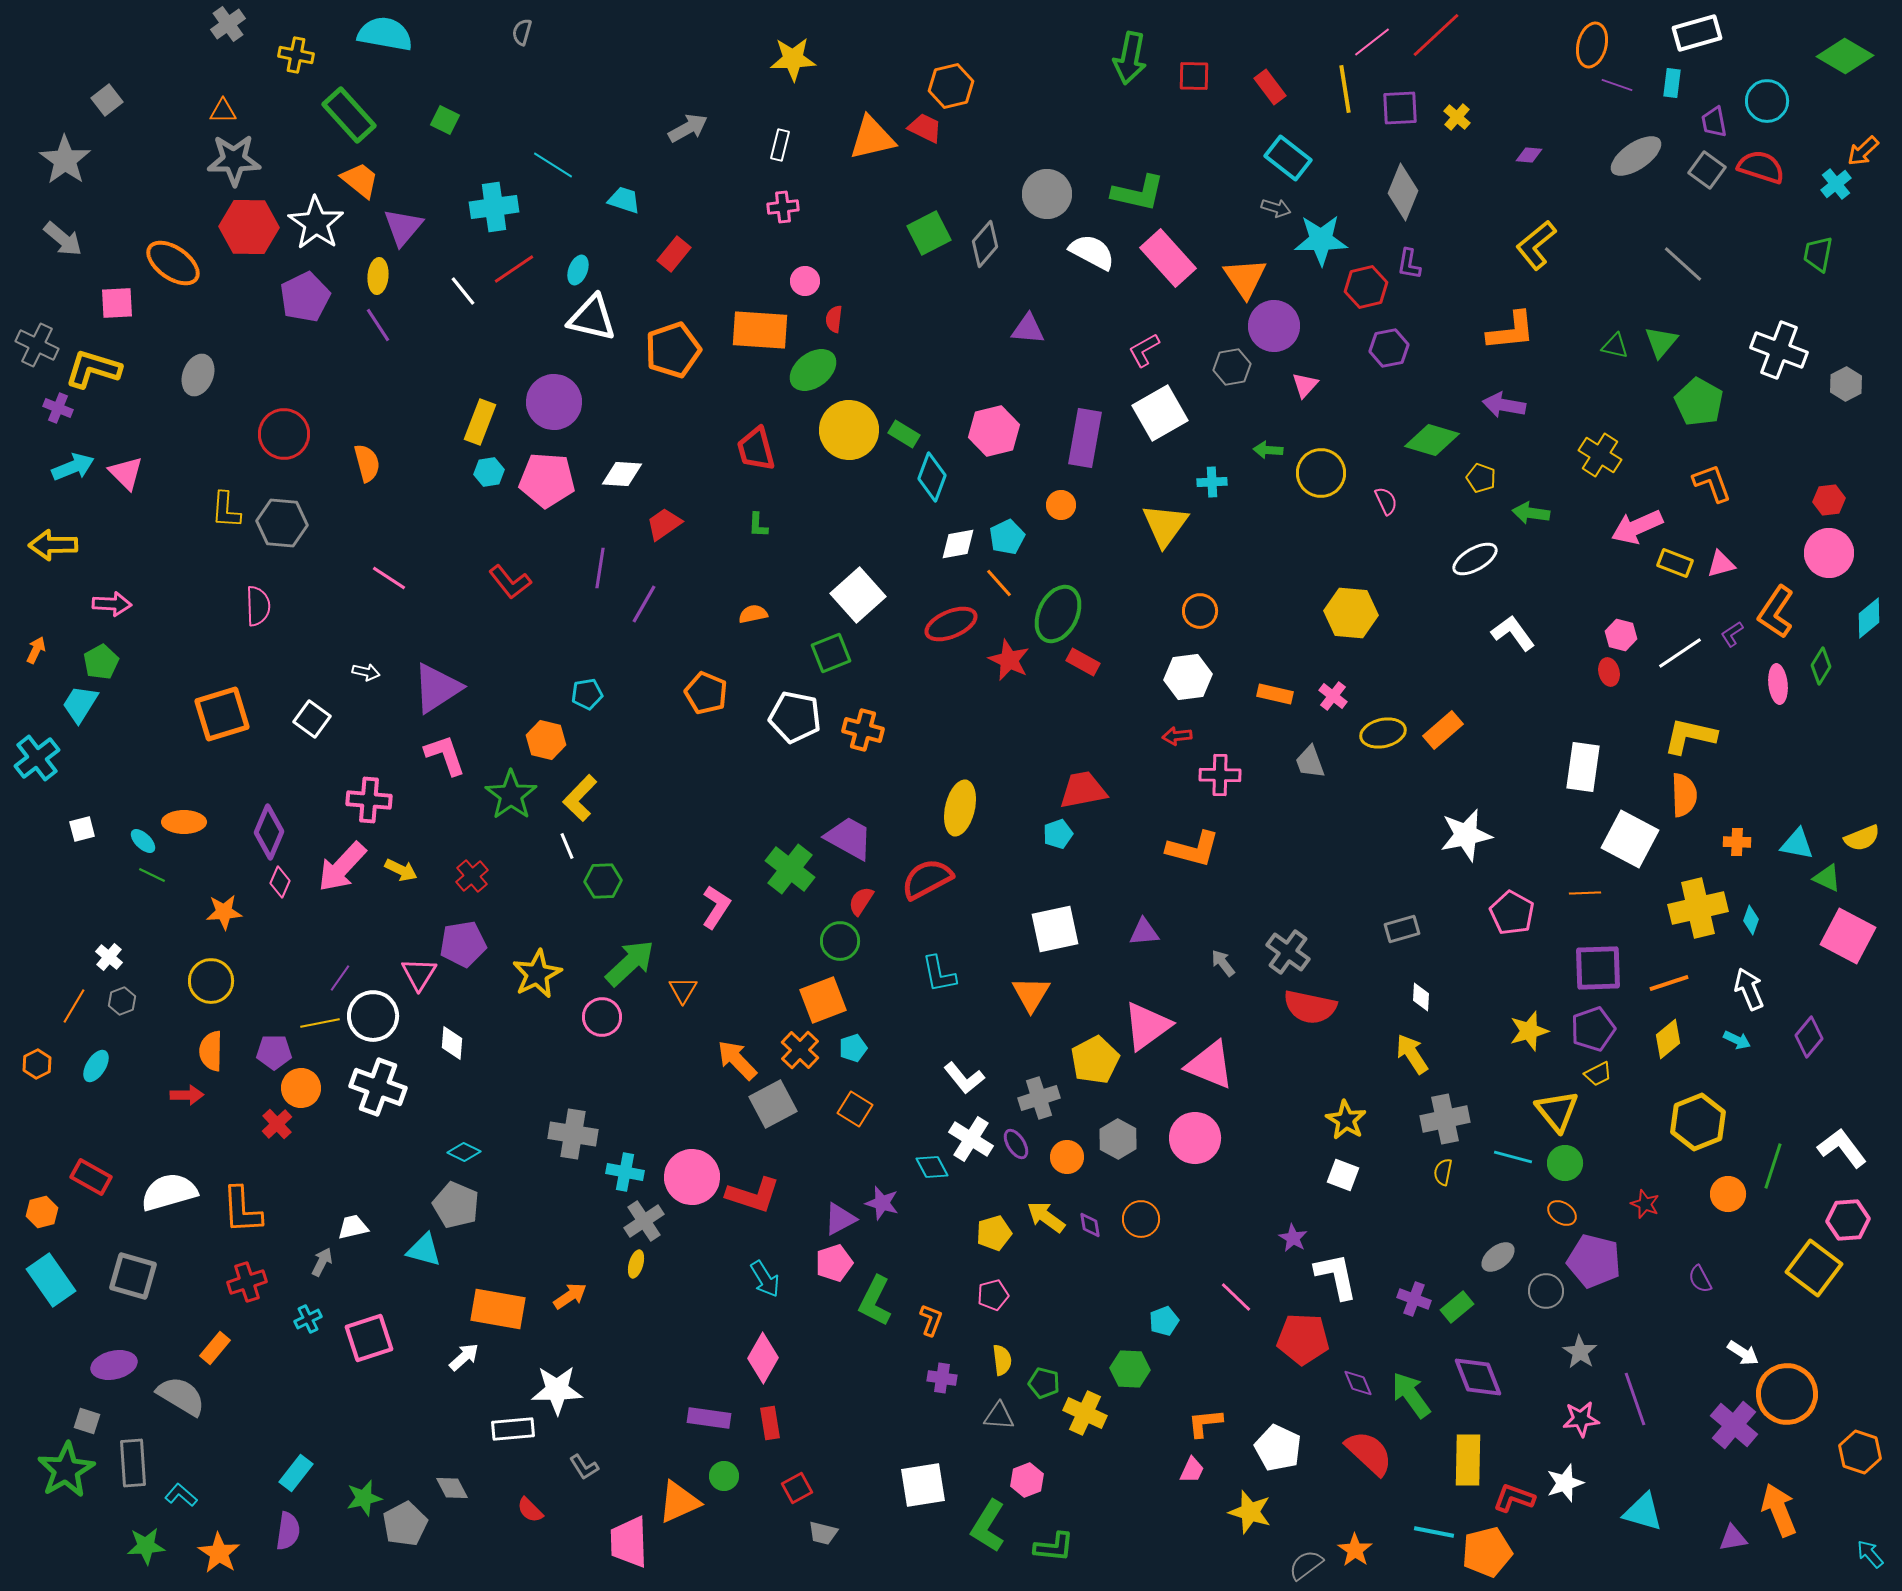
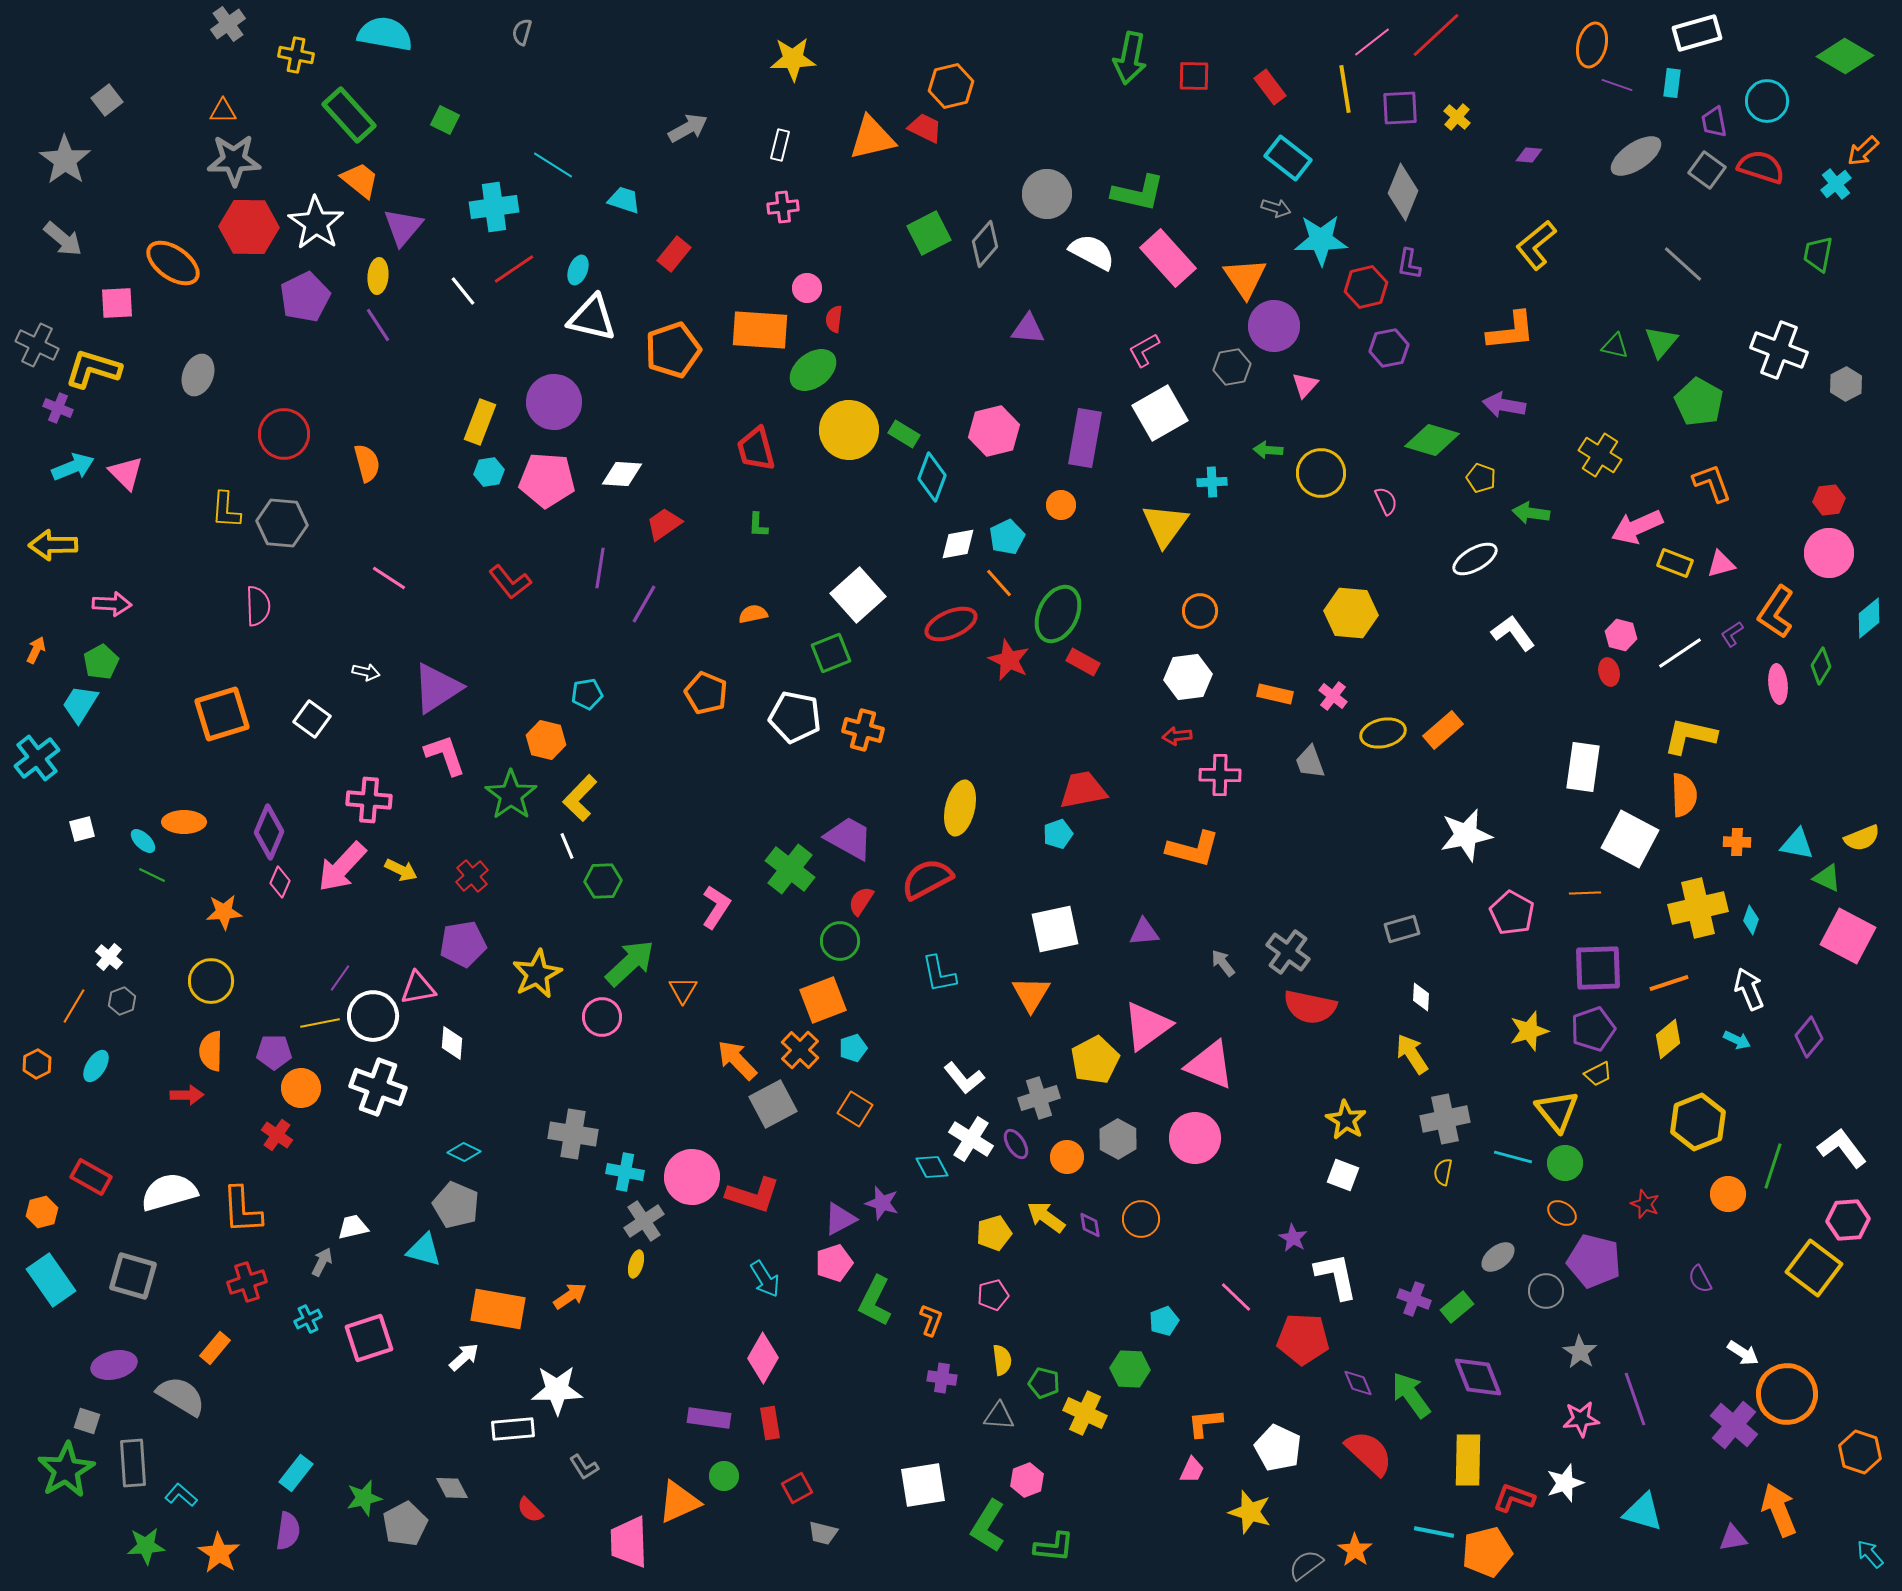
pink circle at (805, 281): moved 2 px right, 7 px down
pink triangle at (419, 974): moved 1 px left, 14 px down; rotated 48 degrees clockwise
red cross at (277, 1124): moved 11 px down; rotated 12 degrees counterclockwise
